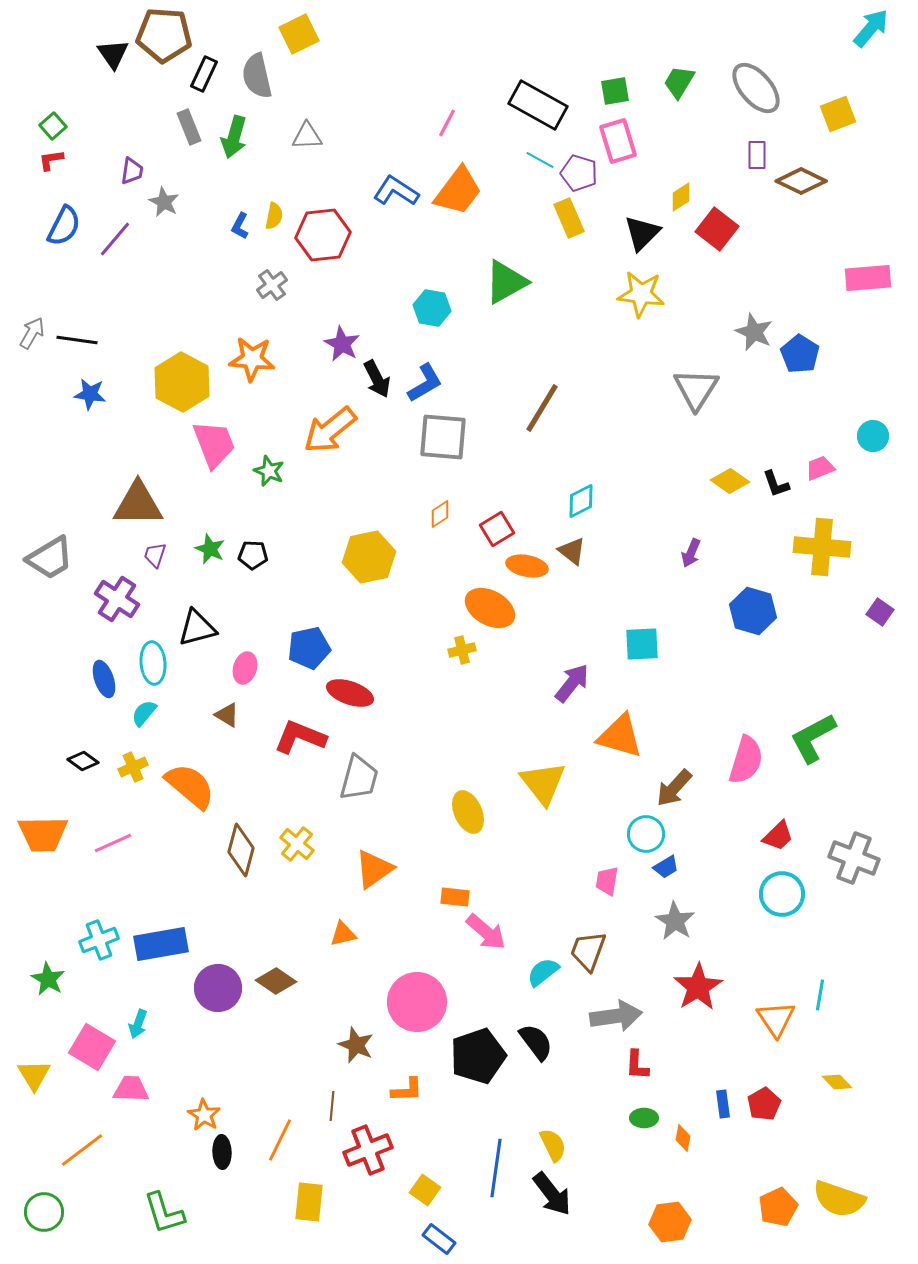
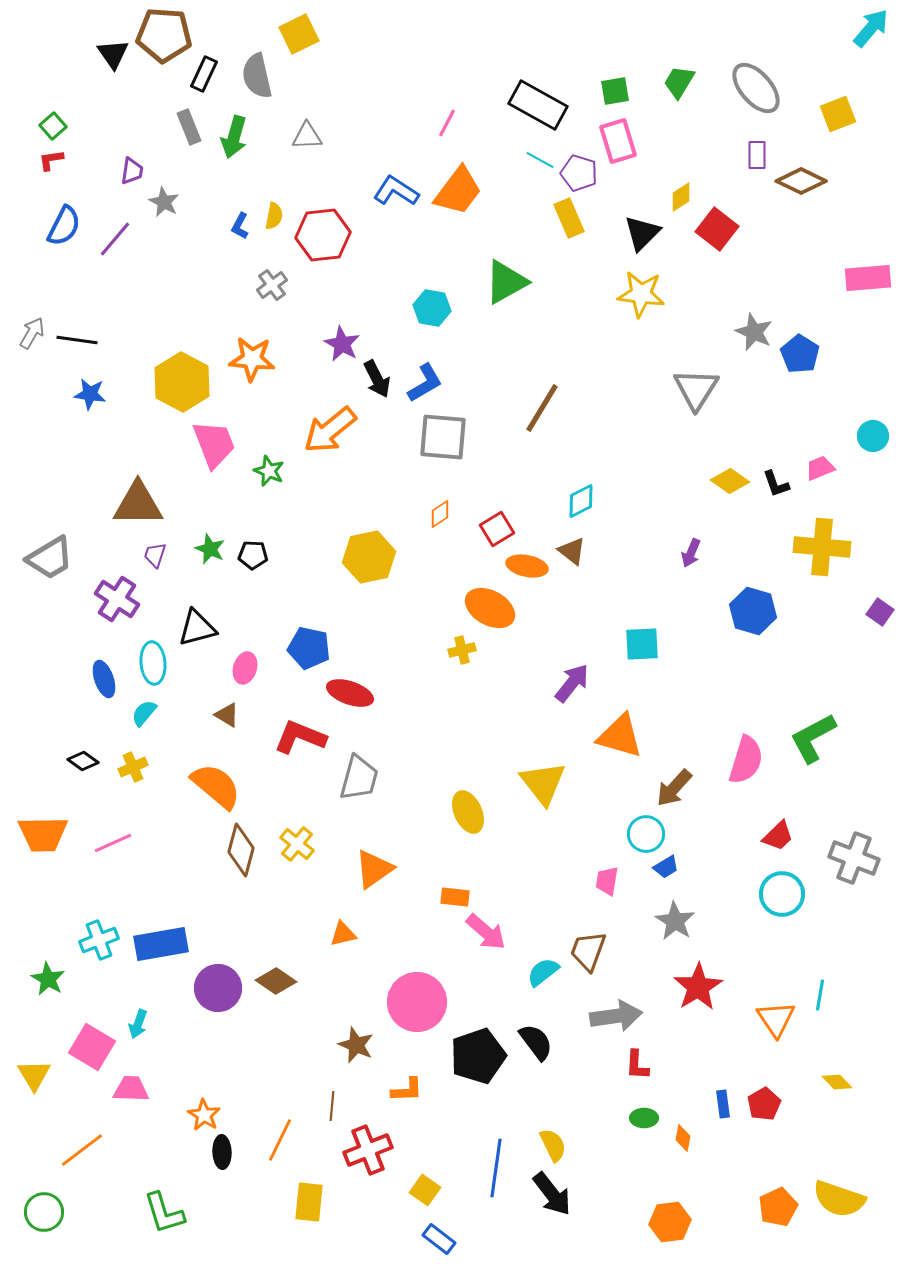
blue pentagon at (309, 648): rotated 24 degrees clockwise
orange semicircle at (190, 786): moved 26 px right
